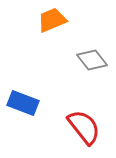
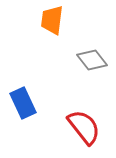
orange trapezoid: rotated 60 degrees counterclockwise
blue rectangle: rotated 44 degrees clockwise
